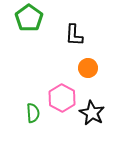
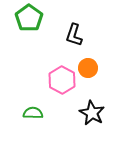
black L-shape: rotated 15 degrees clockwise
pink hexagon: moved 18 px up
green semicircle: rotated 84 degrees counterclockwise
